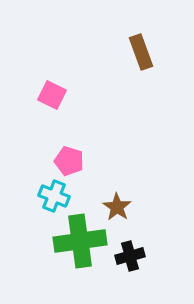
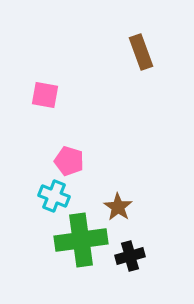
pink square: moved 7 px left; rotated 16 degrees counterclockwise
brown star: moved 1 px right
green cross: moved 1 px right, 1 px up
